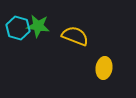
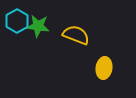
cyan hexagon: moved 1 px left, 7 px up; rotated 15 degrees clockwise
yellow semicircle: moved 1 px right, 1 px up
